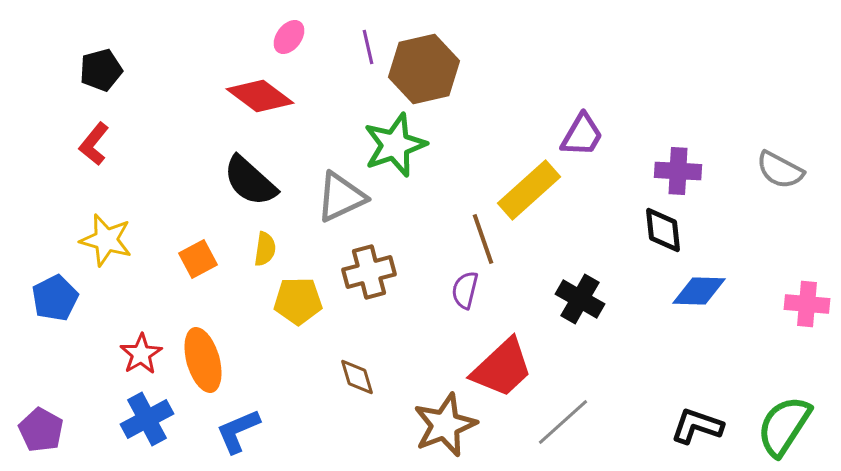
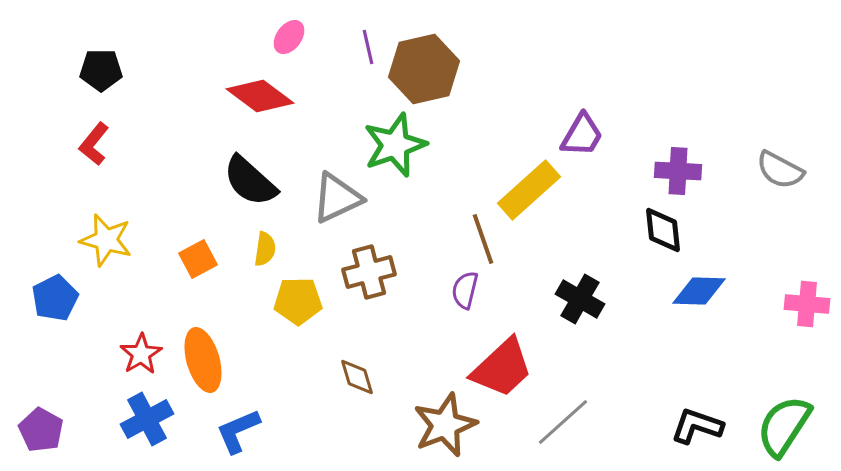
black pentagon: rotated 15 degrees clockwise
gray triangle: moved 4 px left, 1 px down
